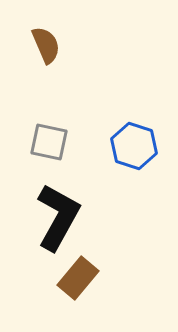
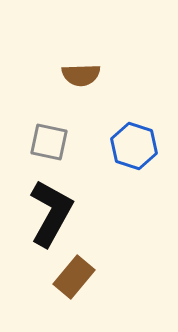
brown semicircle: moved 35 px right, 30 px down; rotated 111 degrees clockwise
black L-shape: moved 7 px left, 4 px up
brown rectangle: moved 4 px left, 1 px up
